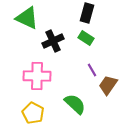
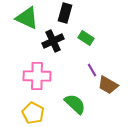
black rectangle: moved 22 px left
brown trapezoid: rotated 95 degrees counterclockwise
